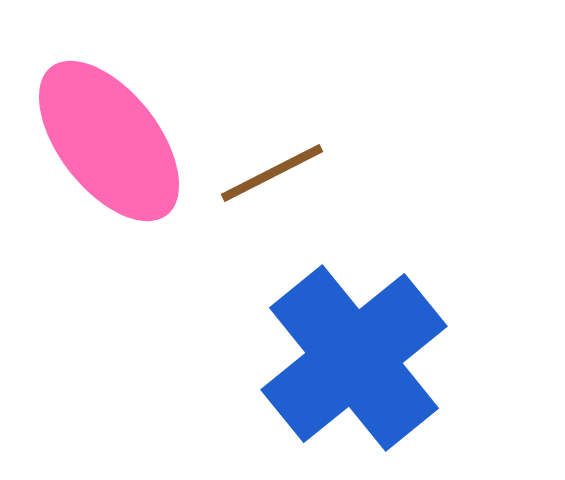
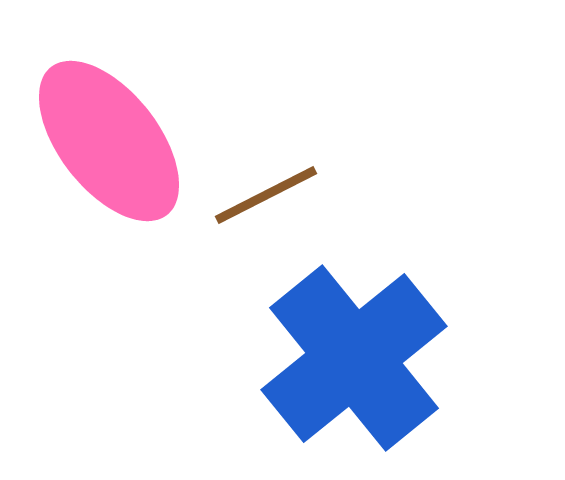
brown line: moved 6 px left, 22 px down
